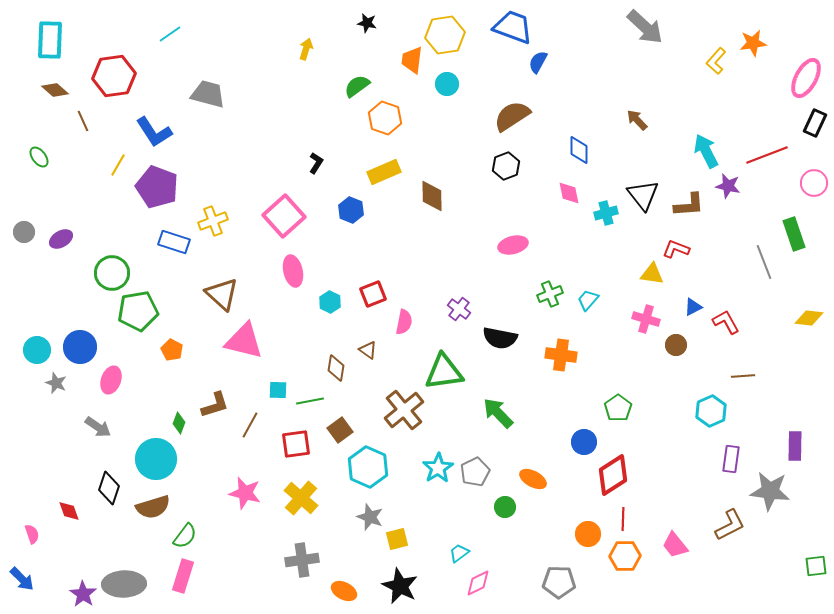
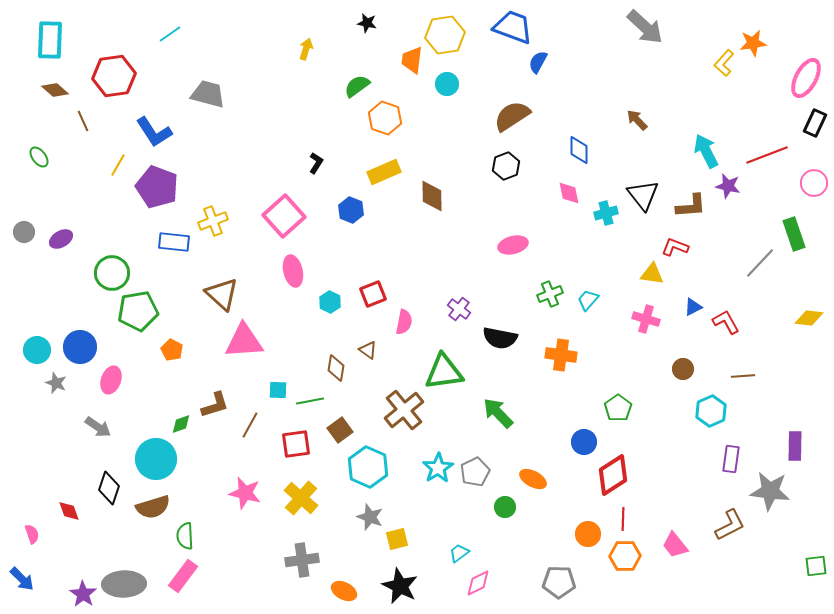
yellow L-shape at (716, 61): moved 8 px right, 2 px down
brown L-shape at (689, 205): moved 2 px right, 1 px down
blue rectangle at (174, 242): rotated 12 degrees counterclockwise
red L-shape at (676, 249): moved 1 px left, 2 px up
gray line at (764, 262): moved 4 px left, 1 px down; rotated 64 degrees clockwise
pink triangle at (244, 341): rotated 18 degrees counterclockwise
brown circle at (676, 345): moved 7 px right, 24 px down
green diamond at (179, 423): moved 2 px right, 1 px down; rotated 50 degrees clockwise
green semicircle at (185, 536): rotated 140 degrees clockwise
pink rectangle at (183, 576): rotated 20 degrees clockwise
